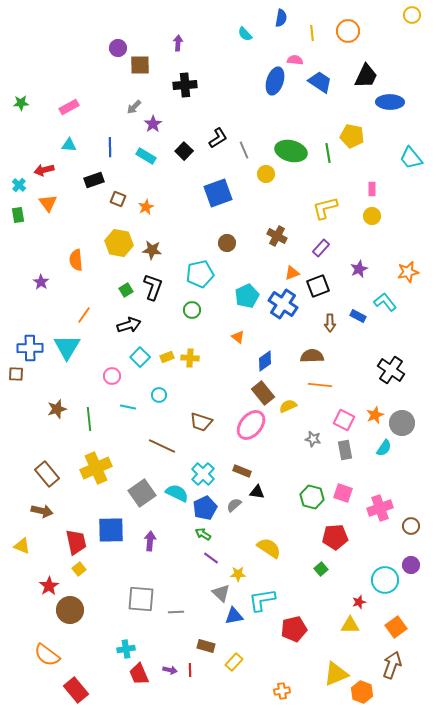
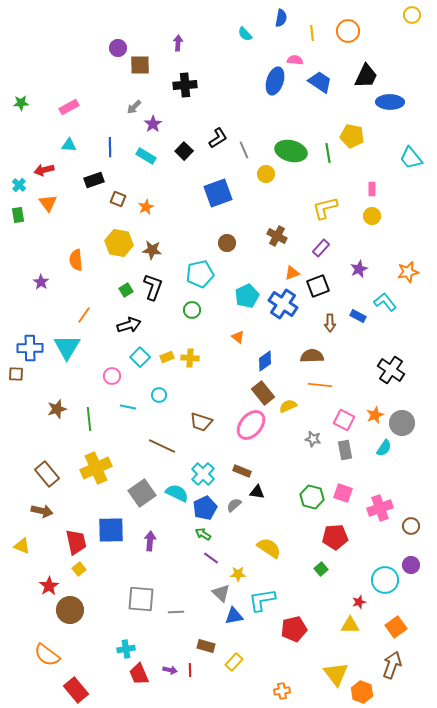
yellow triangle at (336, 674): rotated 44 degrees counterclockwise
